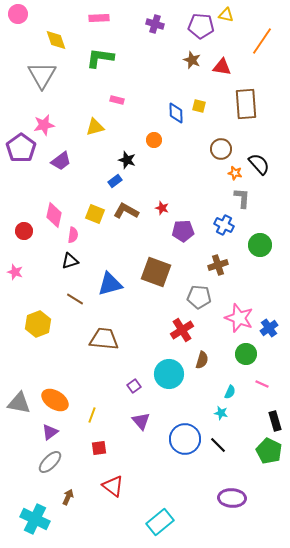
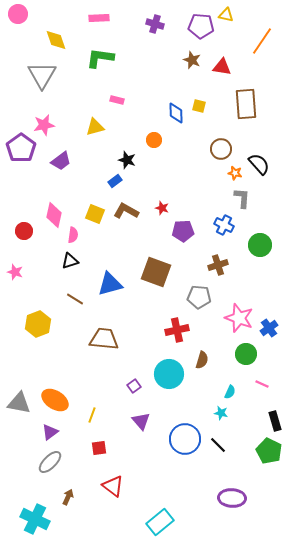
red cross at (182, 330): moved 5 px left; rotated 20 degrees clockwise
